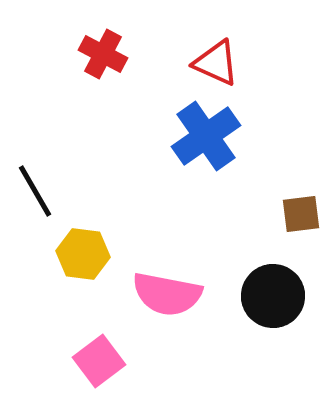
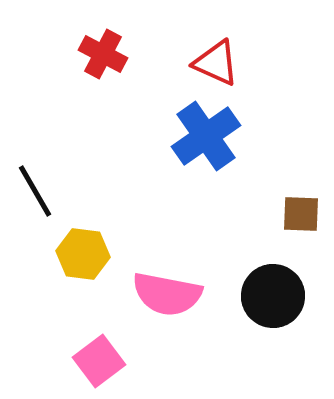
brown square: rotated 9 degrees clockwise
